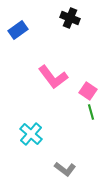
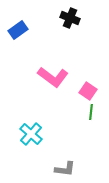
pink L-shape: rotated 16 degrees counterclockwise
green line: rotated 21 degrees clockwise
gray L-shape: rotated 30 degrees counterclockwise
